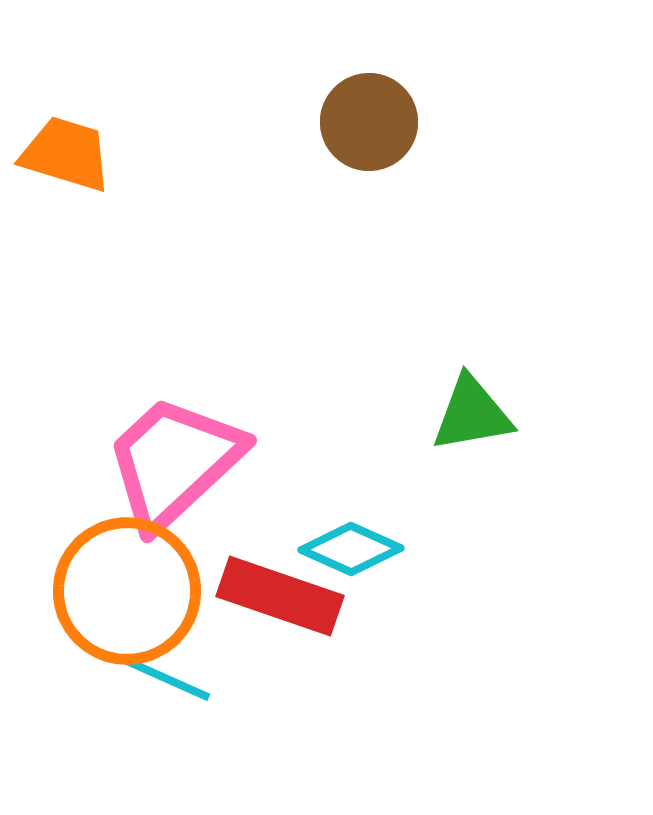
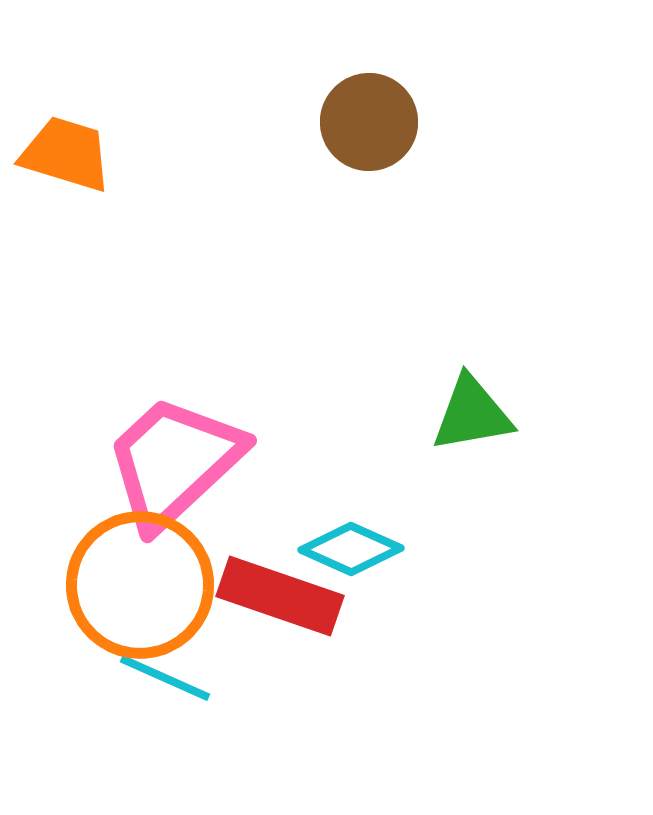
orange circle: moved 13 px right, 6 px up
